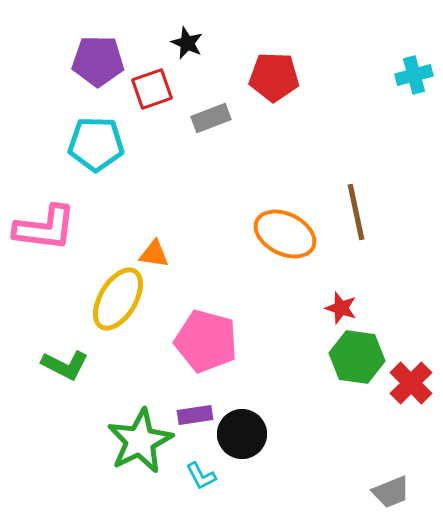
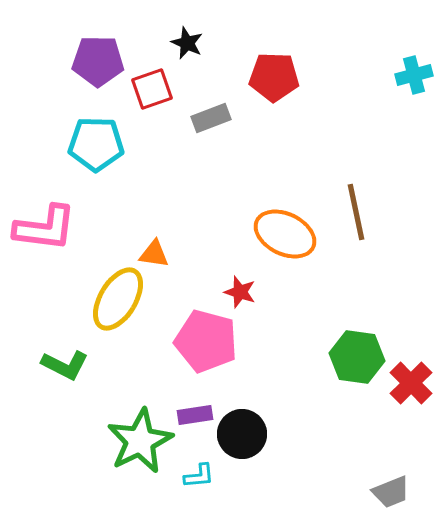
red star: moved 101 px left, 16 px up
cyan L-shape: moved 2 px left; rotated 68 degrees counterclockwise
